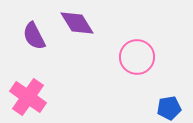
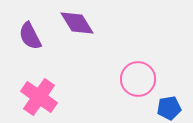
purple semicircle: moved 4 px left
pink circle: moved 1 px right, 22 px down
pink cross: moved 11 px right
